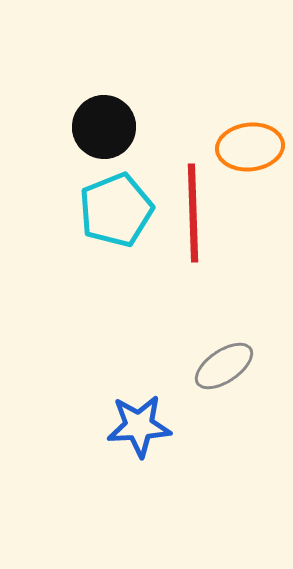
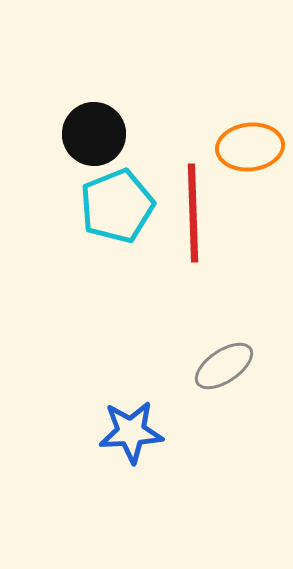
black circle: moved 10 px left, 7 px down
cyan pentagon: moved 1 px right, 4 px up
blue star: moved 8 px left, 6 px down
